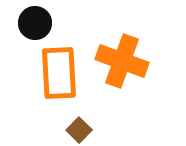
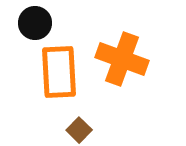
orange cross: moved 2 px up
orange rectangle: moved 1 px up
